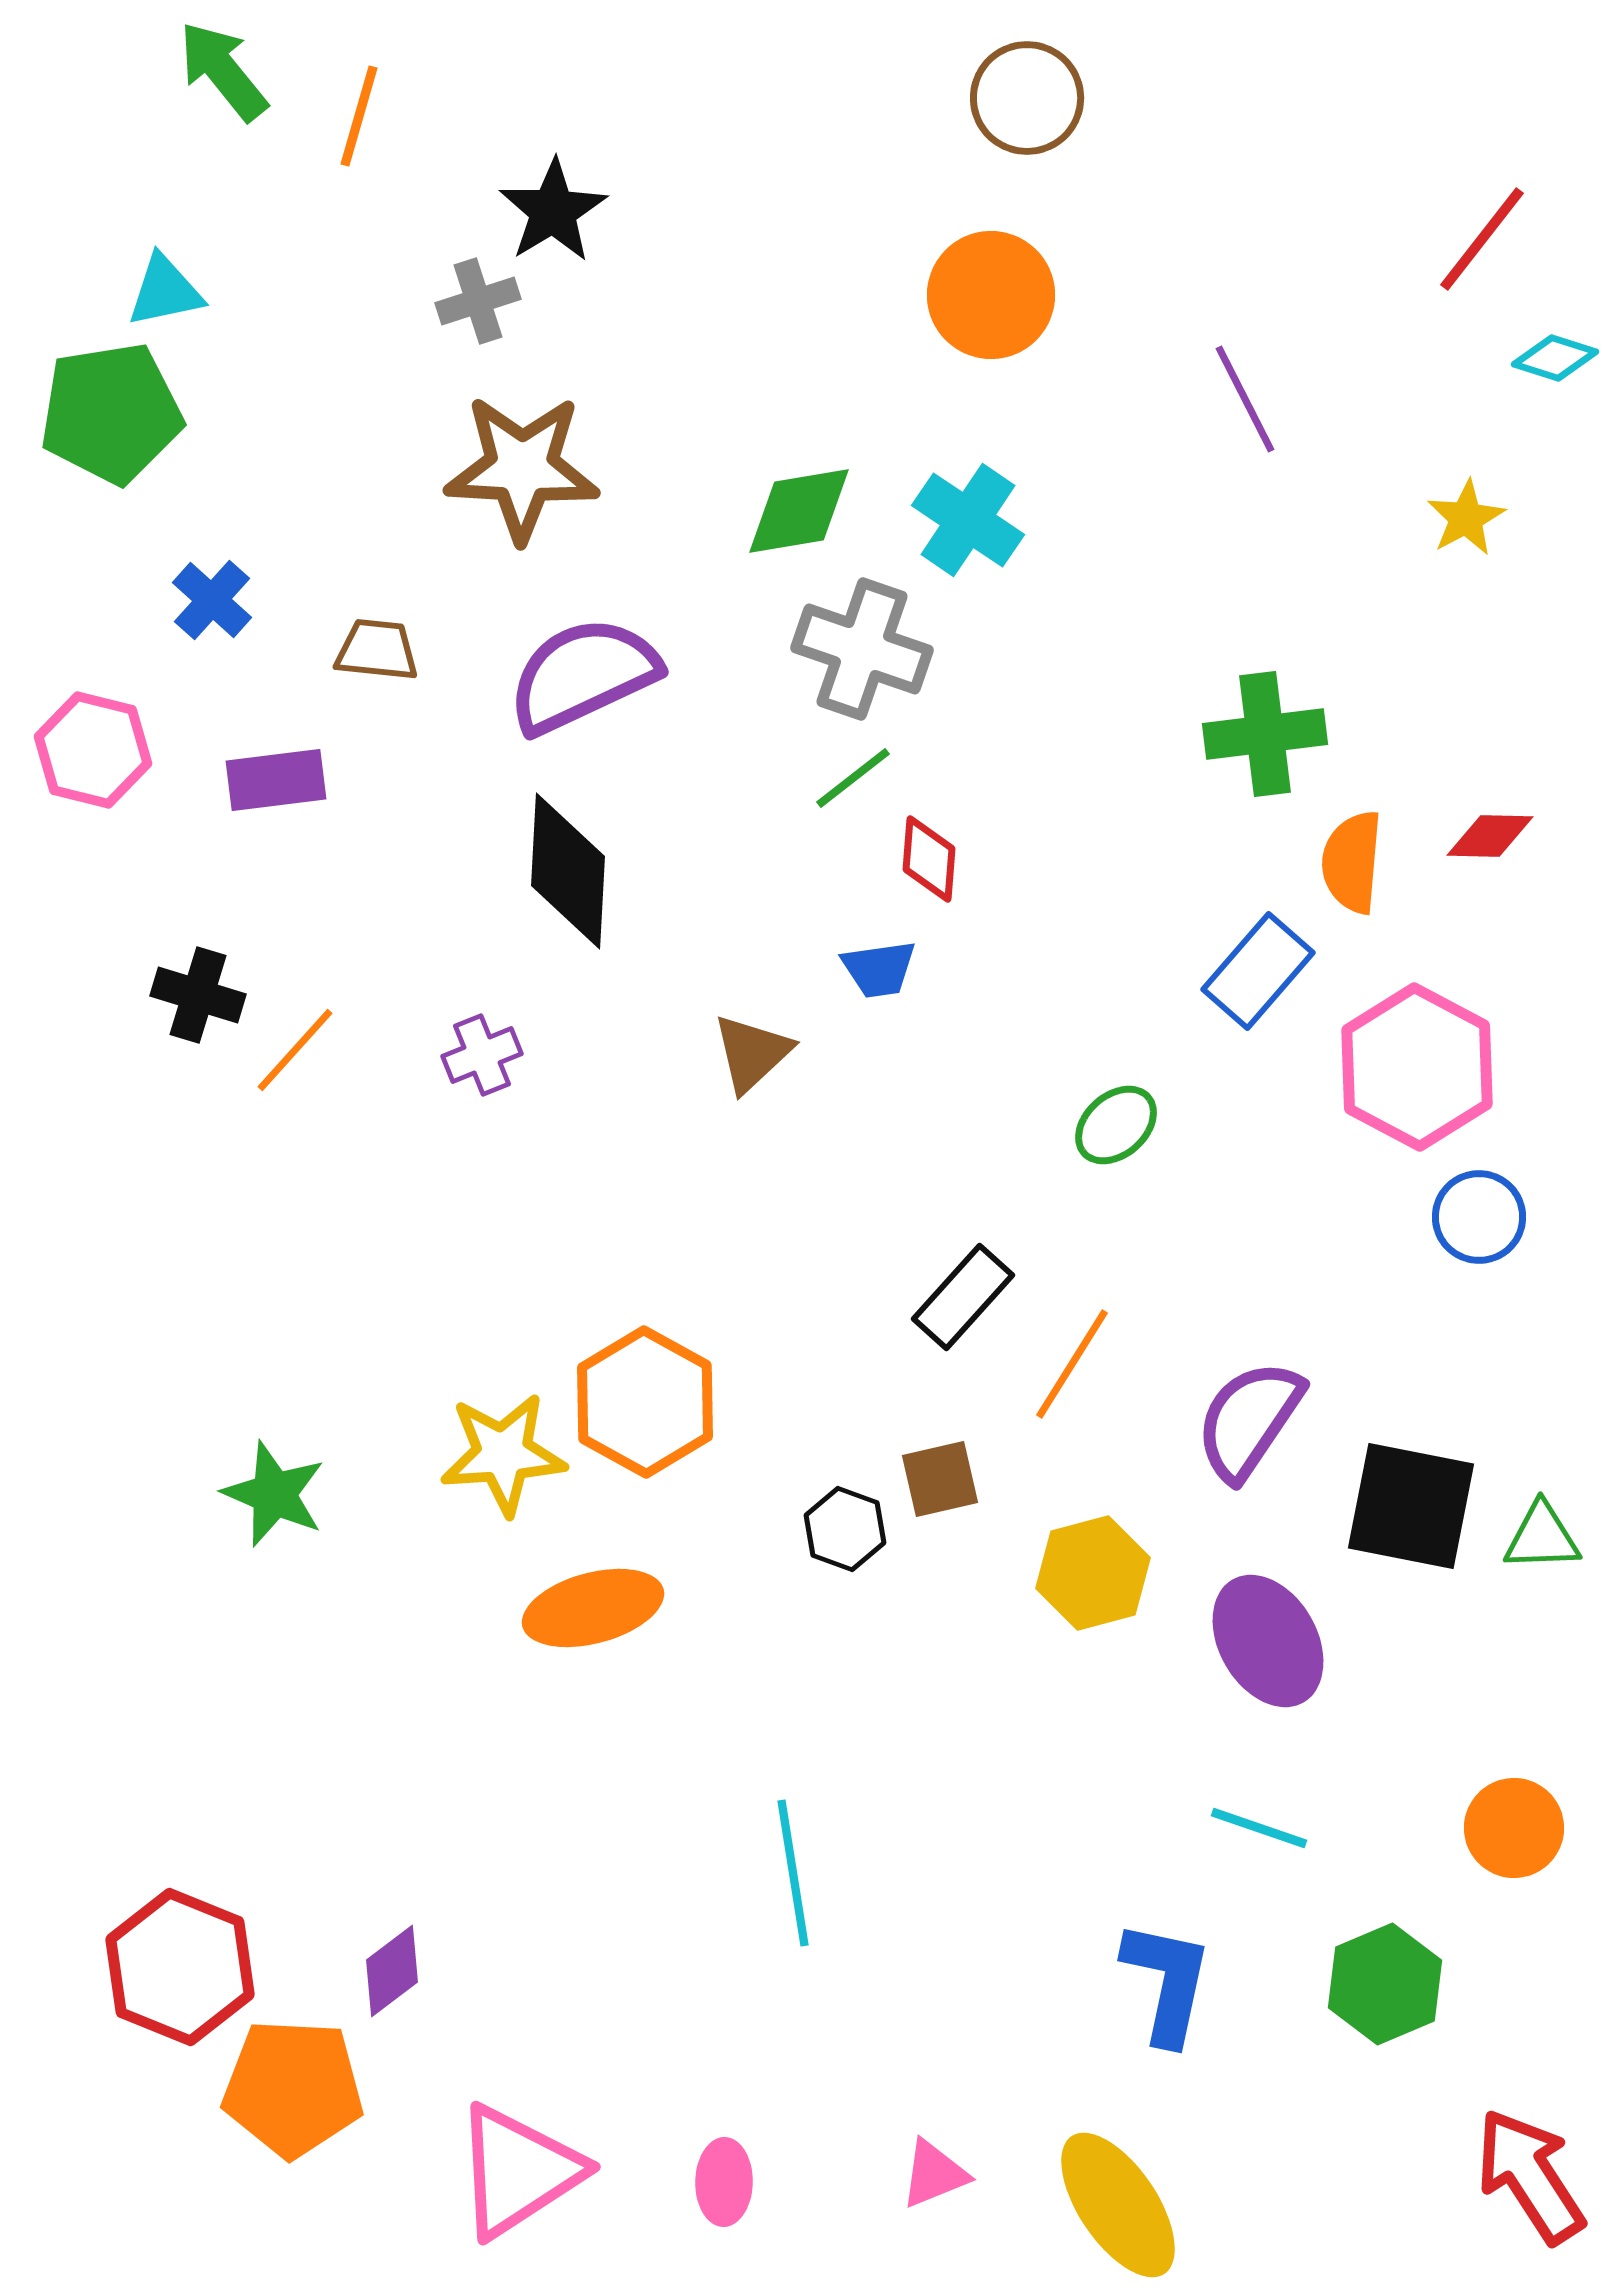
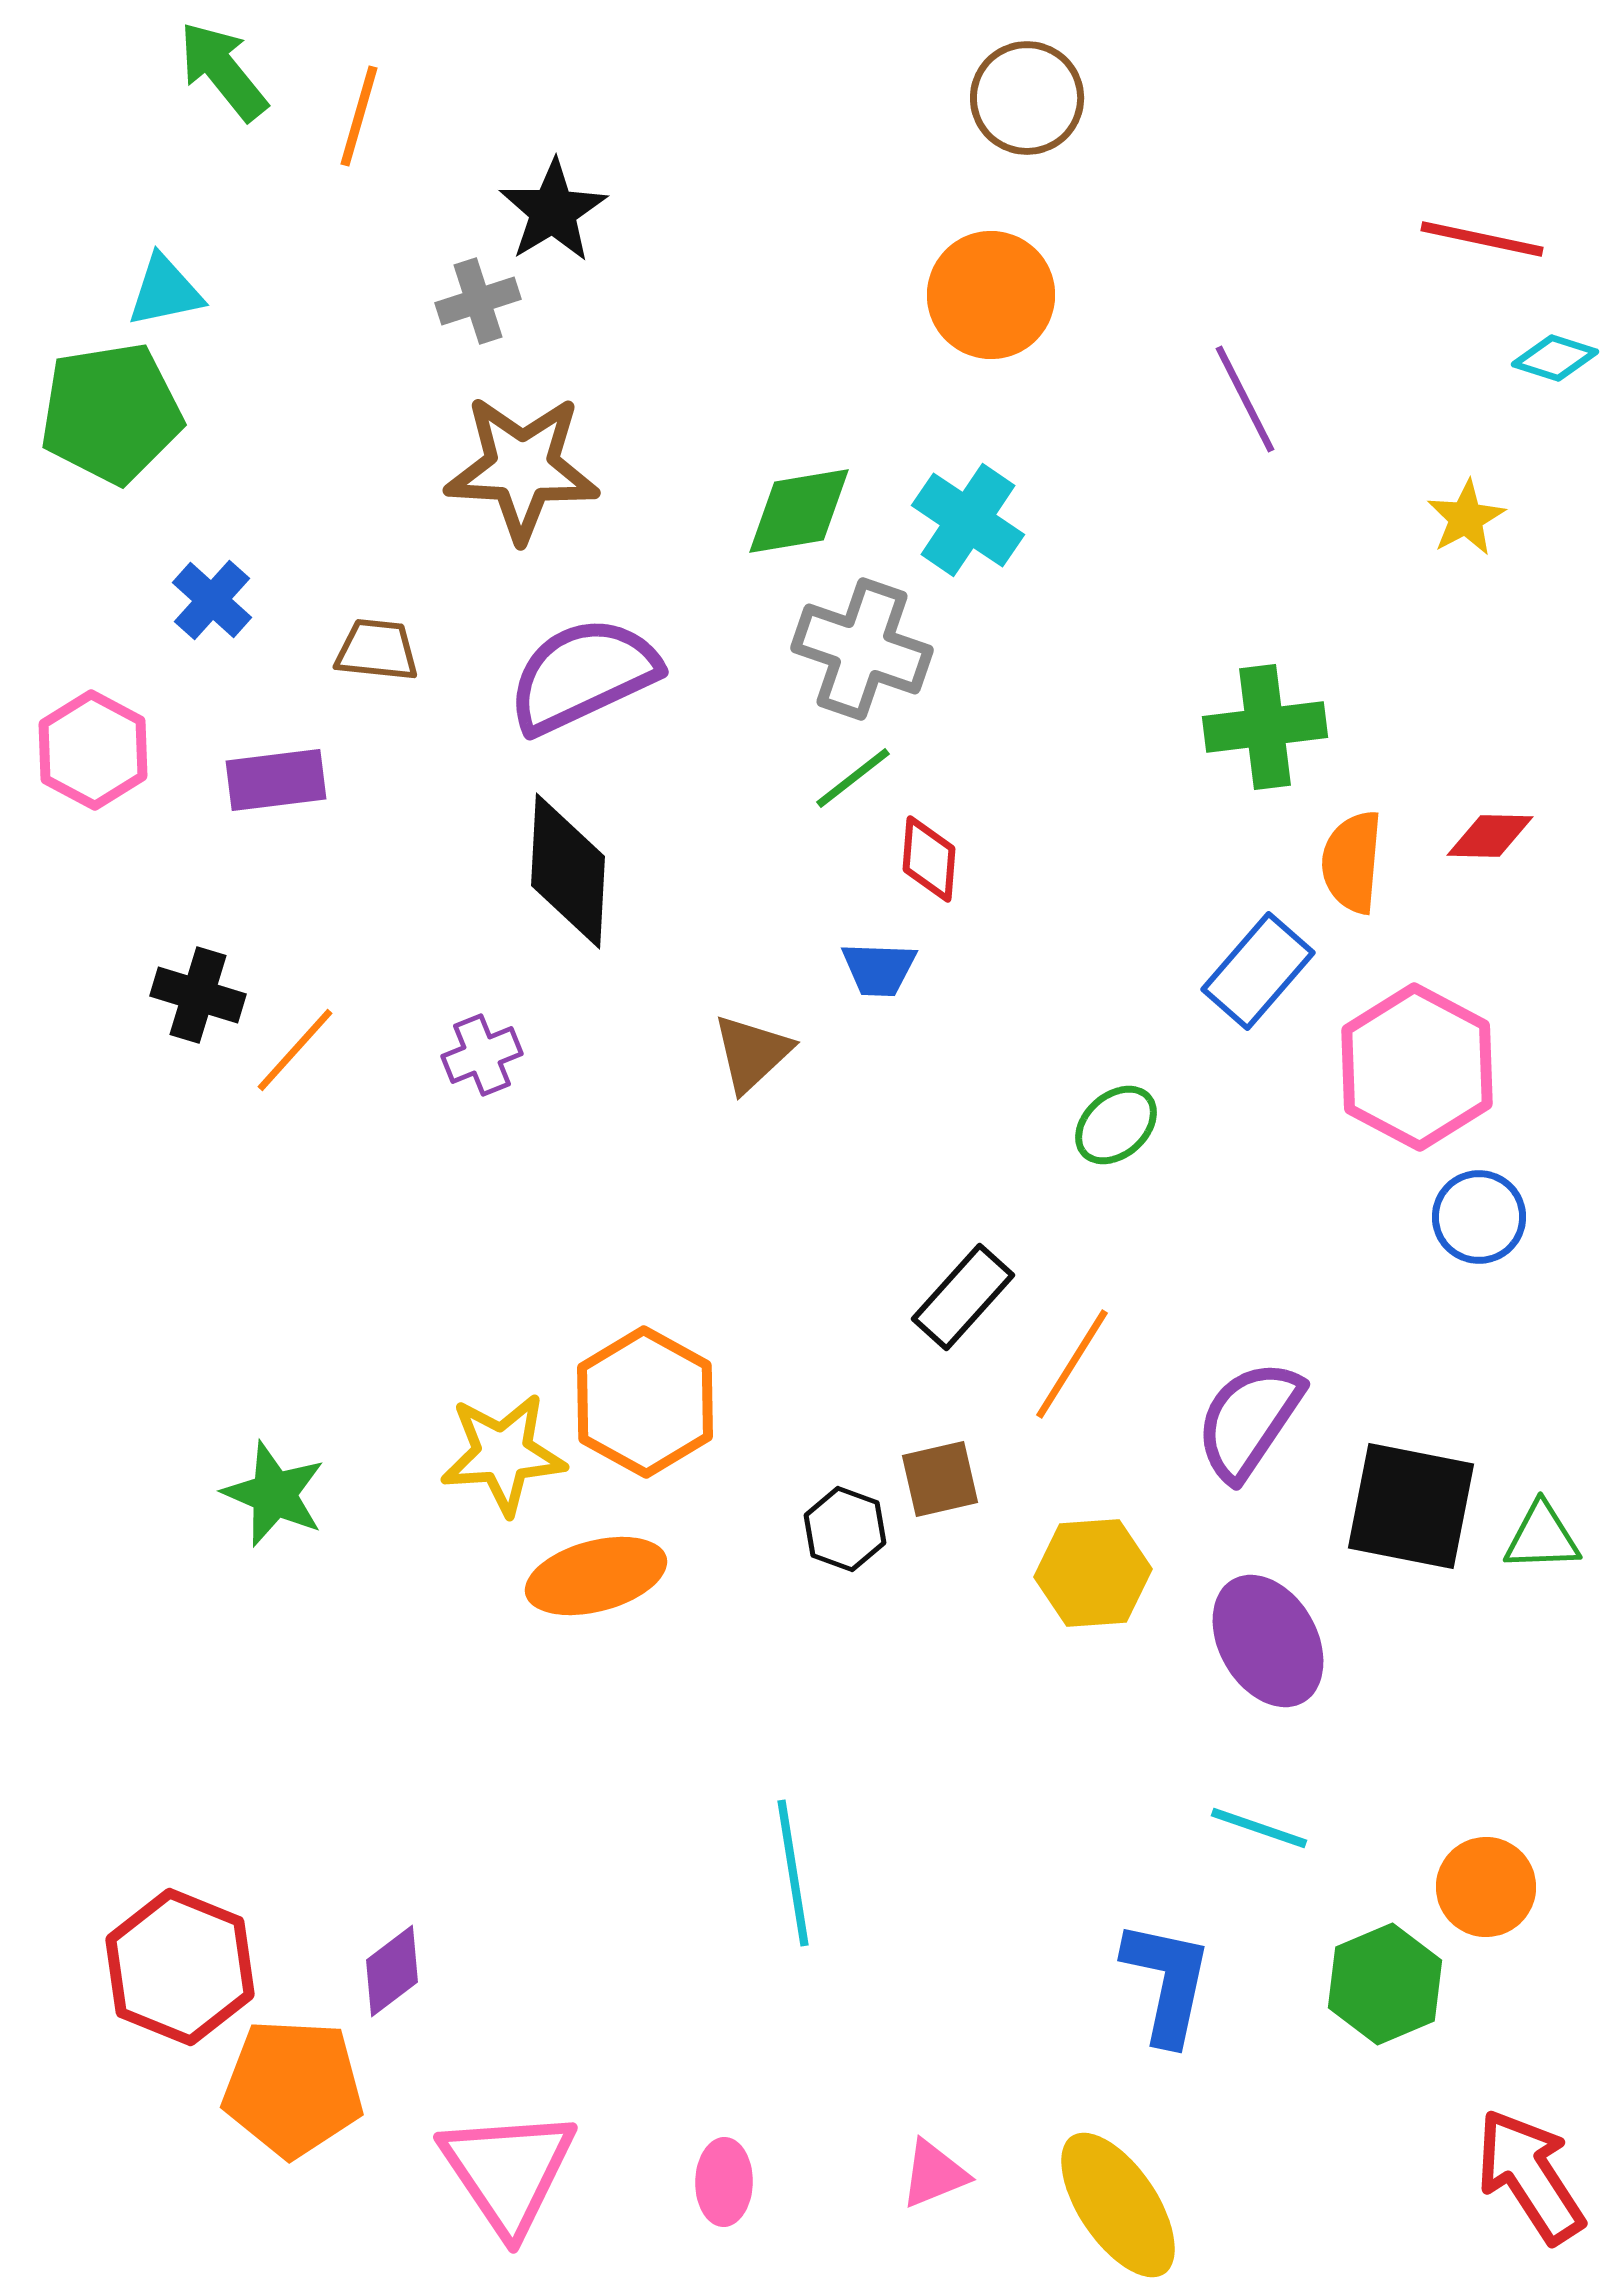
red line at (1482, 239): rotated 64 degrees clockwise
green cross at (1265, 734): moved 7 px up
pink hexagon at (93, 750): rotated 14 degrees clockwise
blue trapezoid at (879, 969): rotated 10 degrees clockwise
yellow hexagon at (1093, 1573): rotated 11 degrees clockwise
orange ellipse at (593, 1608): moved 3 px right, 32 px up
orange circle at (1514, 1828): moved 28 px left, 59 px down
pink triangle at (518, 2171): moved 10 px left; rotated 31 degrees counterclockwise
